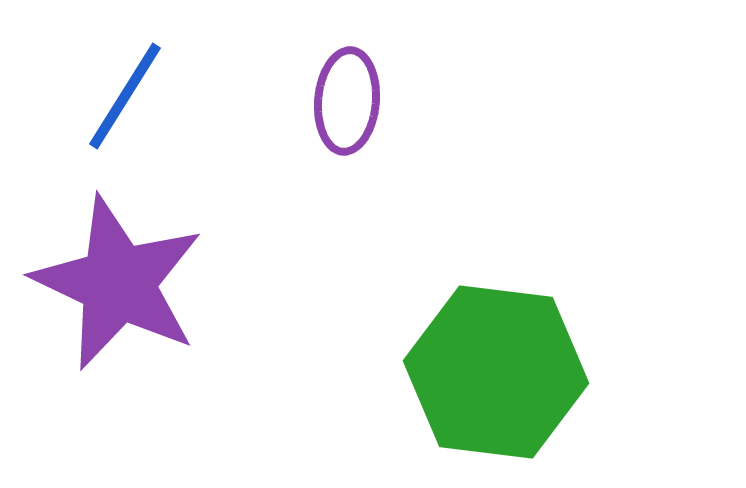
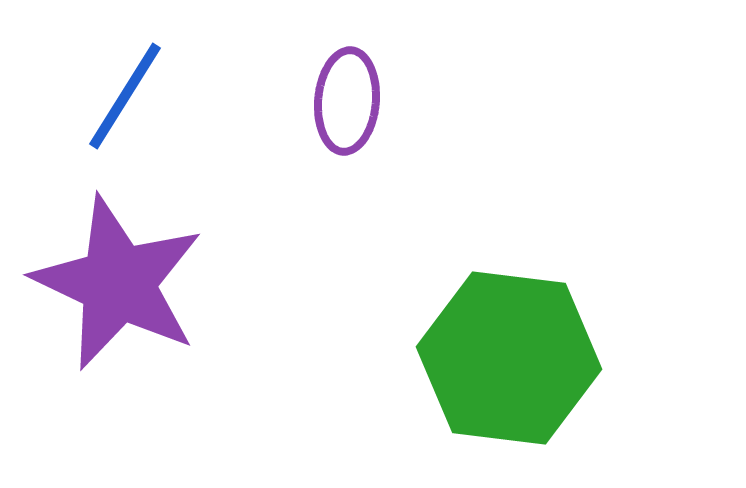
green hexagon: moved 13 px right, 14 px up
